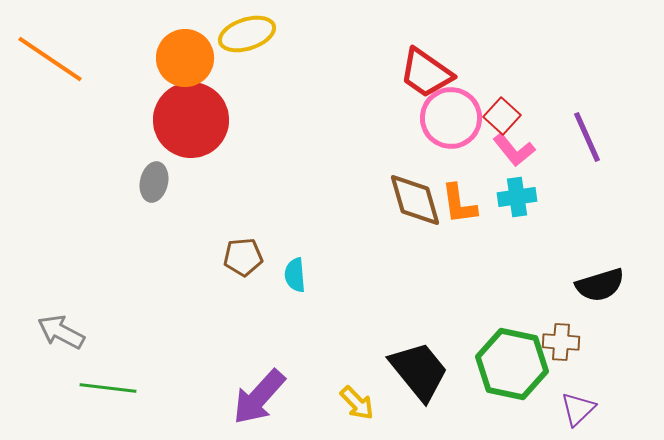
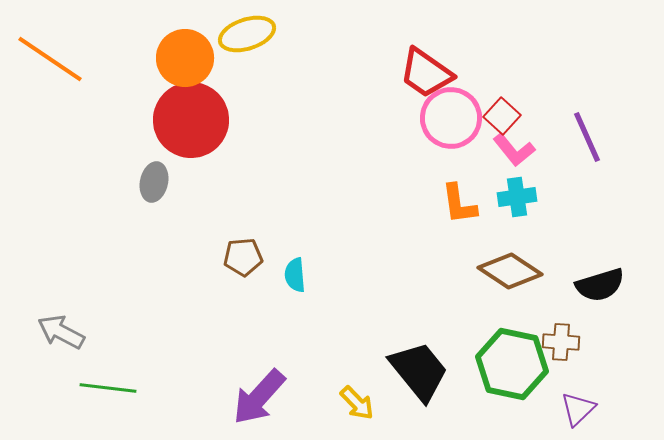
brown diamond: moved 95 px right, 71 px down; rotated 40 degrees counterclockwise
